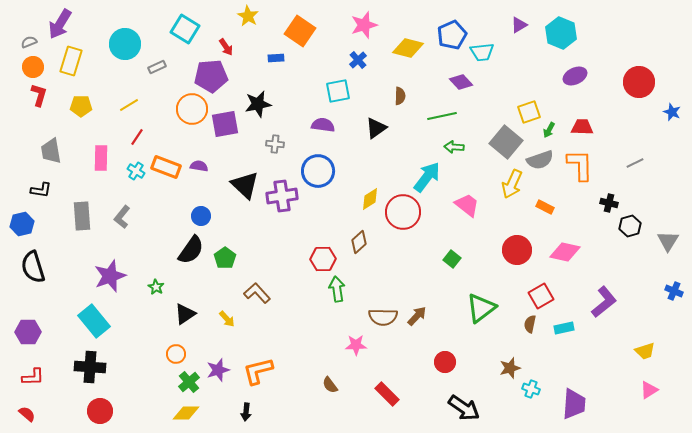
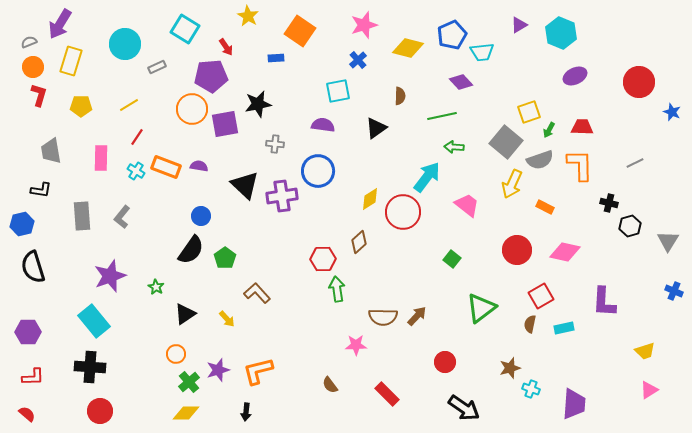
purple L-shape at (604, 302): rotated 132 degrees clockwise
